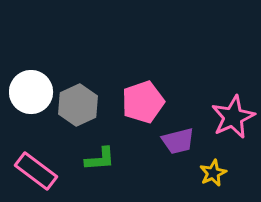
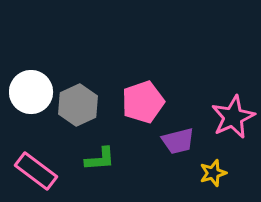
yellow star: rotated 8 degrees clockwise
